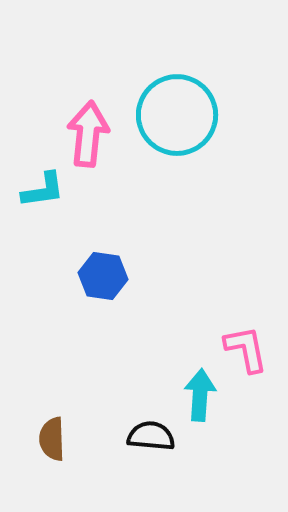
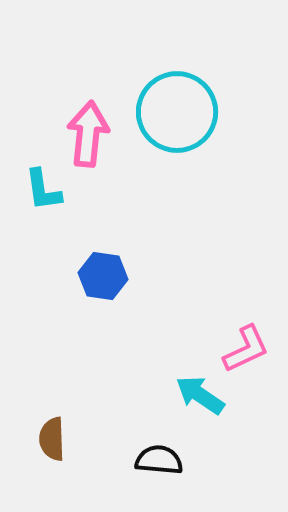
cyan circle: moved 3 px up
cyan L-shape: rotated 90 degrees clockwise
pink L-shape: rotated 76 degrees clockwise
cyan arrow: rotated 60 degrees counterclockwise
black semicircle: moved 8 px right, 24 px down
